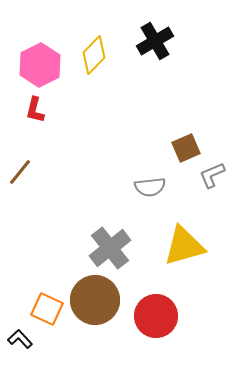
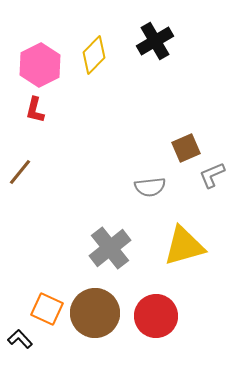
brown circle: moved 13 px down
